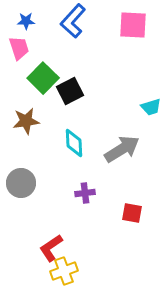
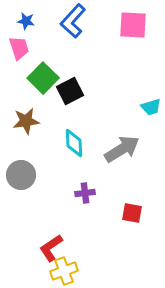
blue star: rotated 12 degrees clockwise
gray circle: moved 8 px up
